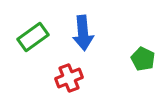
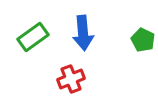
green pentagon: moved 19 px up
red cross: moved 2 px right, 1 px down
